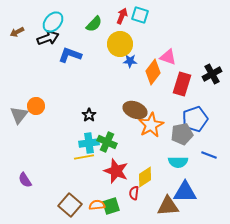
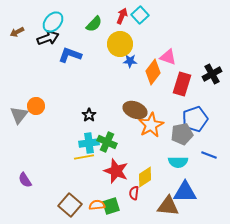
cyan square: rotated 30 degrees clockwise
brown triangle: rotated 10 degrees clockwise
